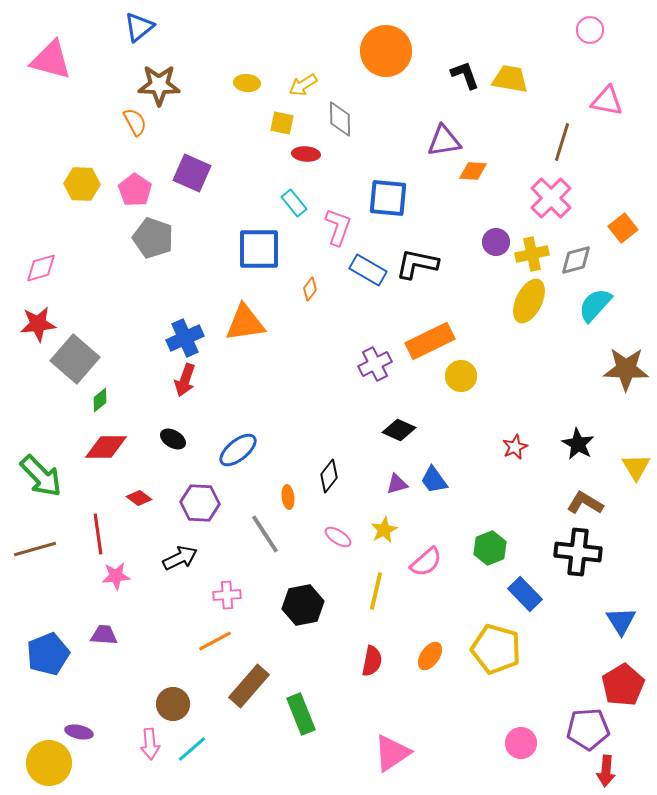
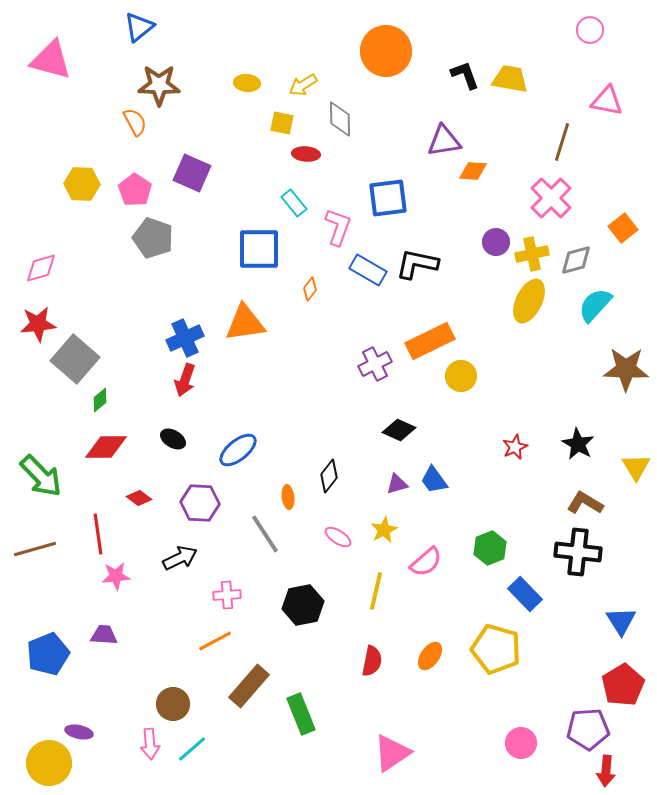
blue square at (388, 198): rotated 12 degrees counterclockwise
